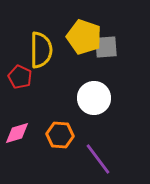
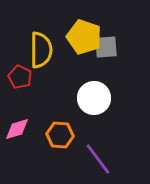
pink diamond: moved 4 px up
